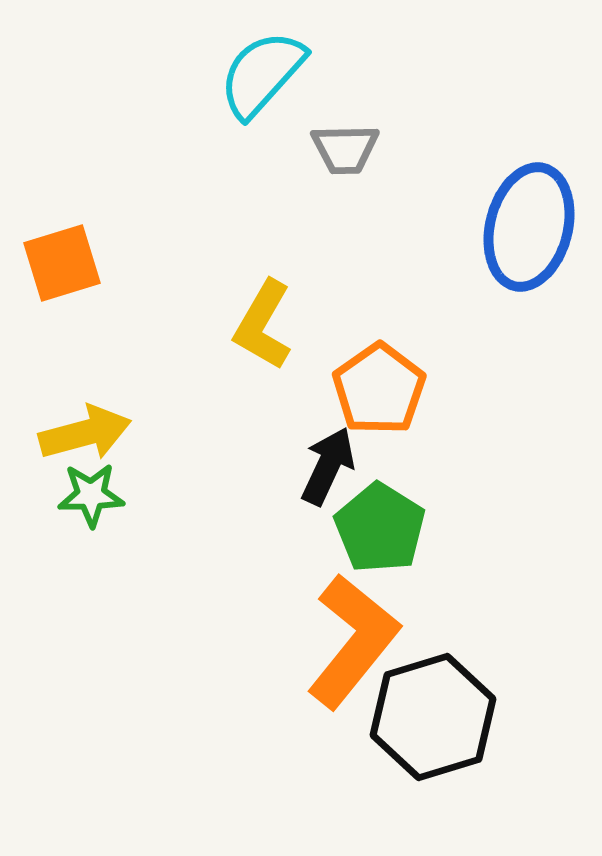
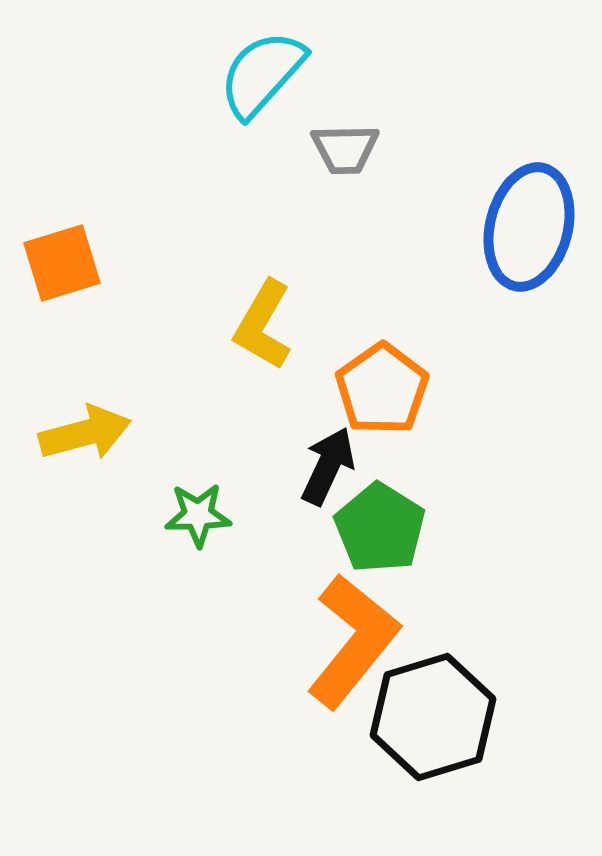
orange pentagon: moved 3 px right
green star: moved 107 px right, 20 px down
